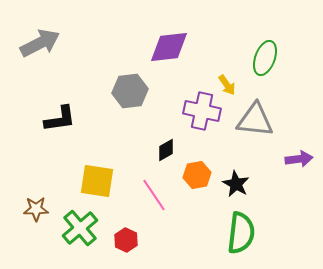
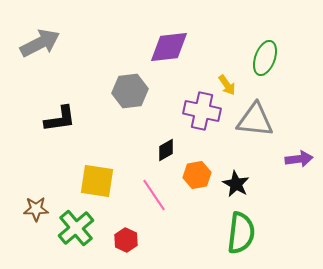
green cross: moved 4 px left
